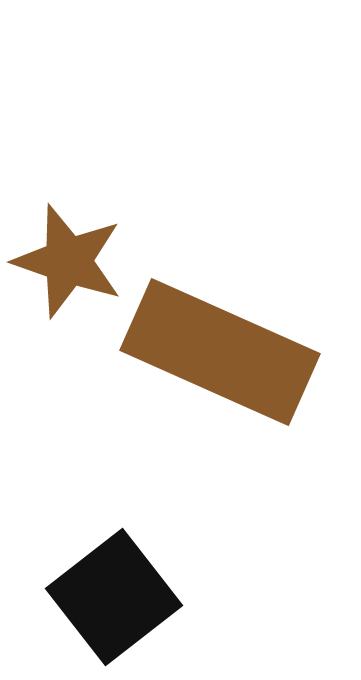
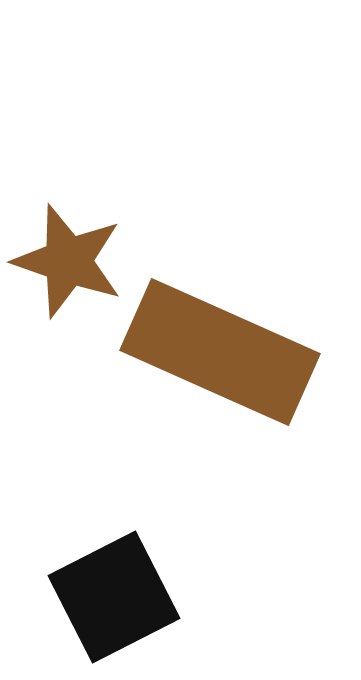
black square: rotated 11 degrees clockwise
